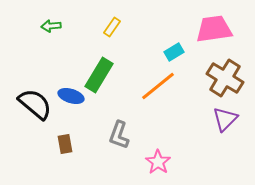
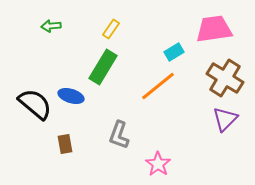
yellow rectangle: moved 1 px left, 2 px down
green rectangle: moved 4 px right, 8 px up
pink star: moved 2 px down
